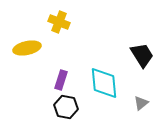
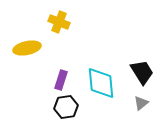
black trapezoid: moved 17 px down
cyan diamond: moved 3 px left
black hexagon: rotated 20 degrees counterclockwise
